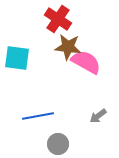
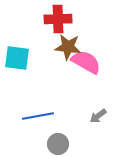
red cross: rotated 36 degrees counterclockwise
